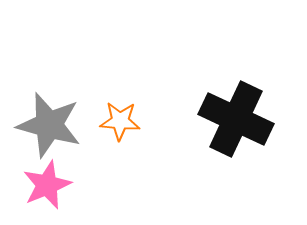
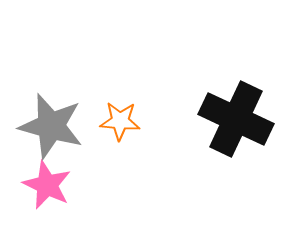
gray star: moved 2 px right, 1 px down
pink star: rotated 24 degrees counterclockwise
